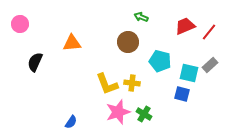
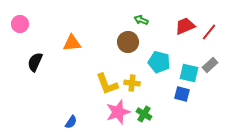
green arrow: moved 3 px down
cyan pentagon: moved 1 px left, 1 px down
